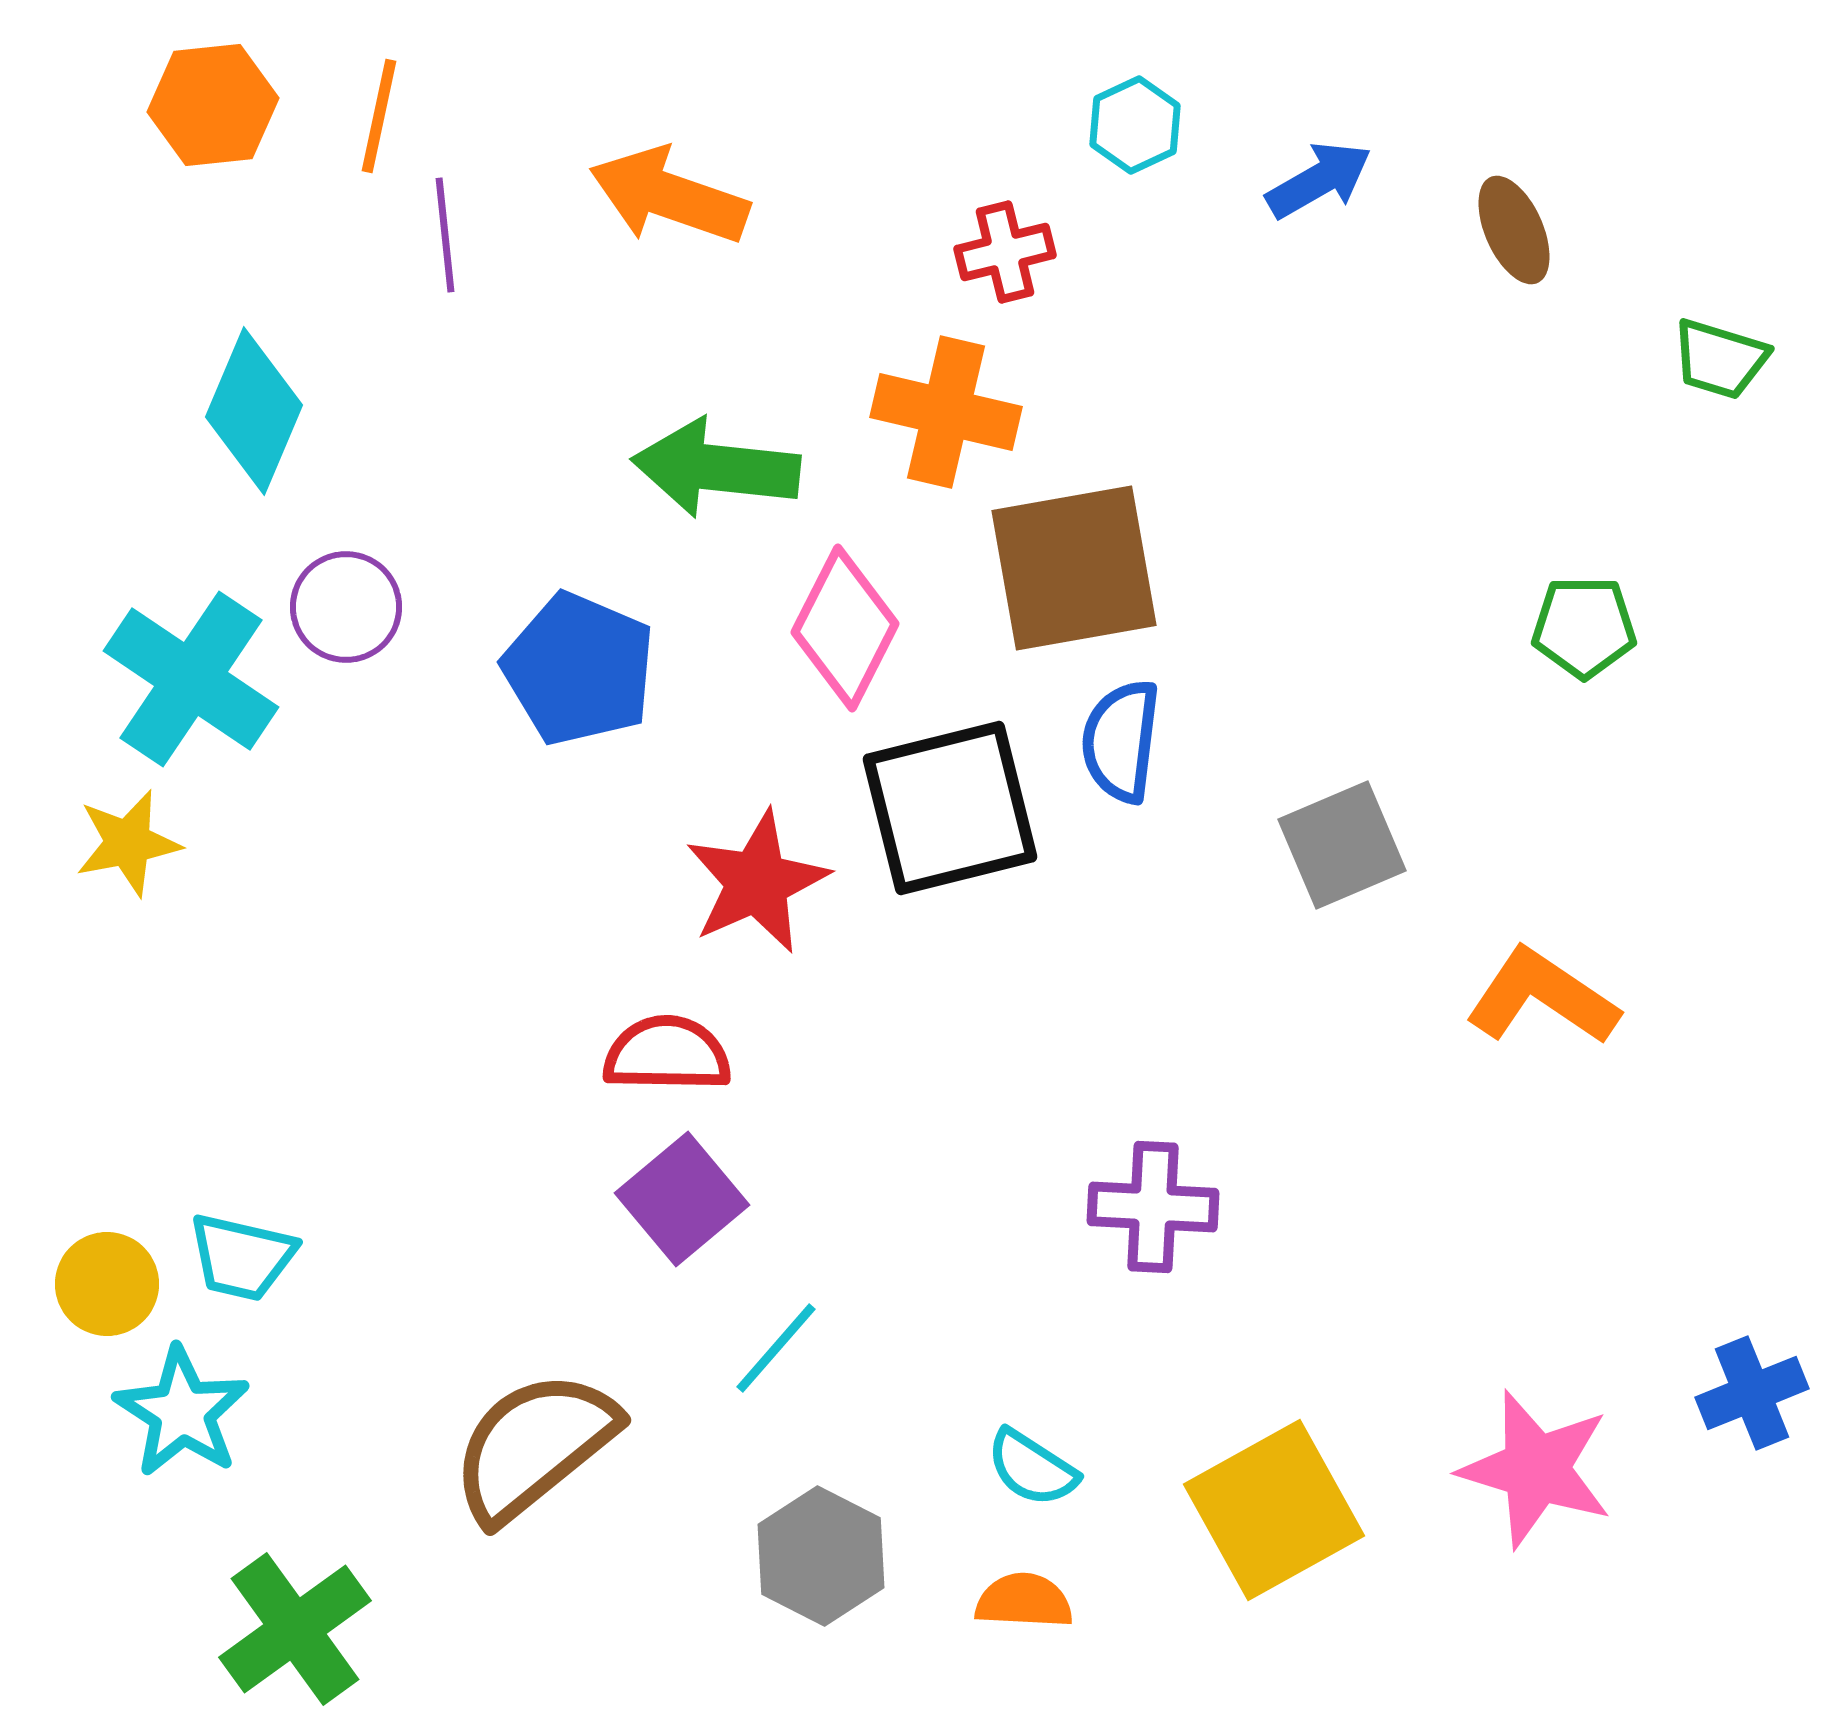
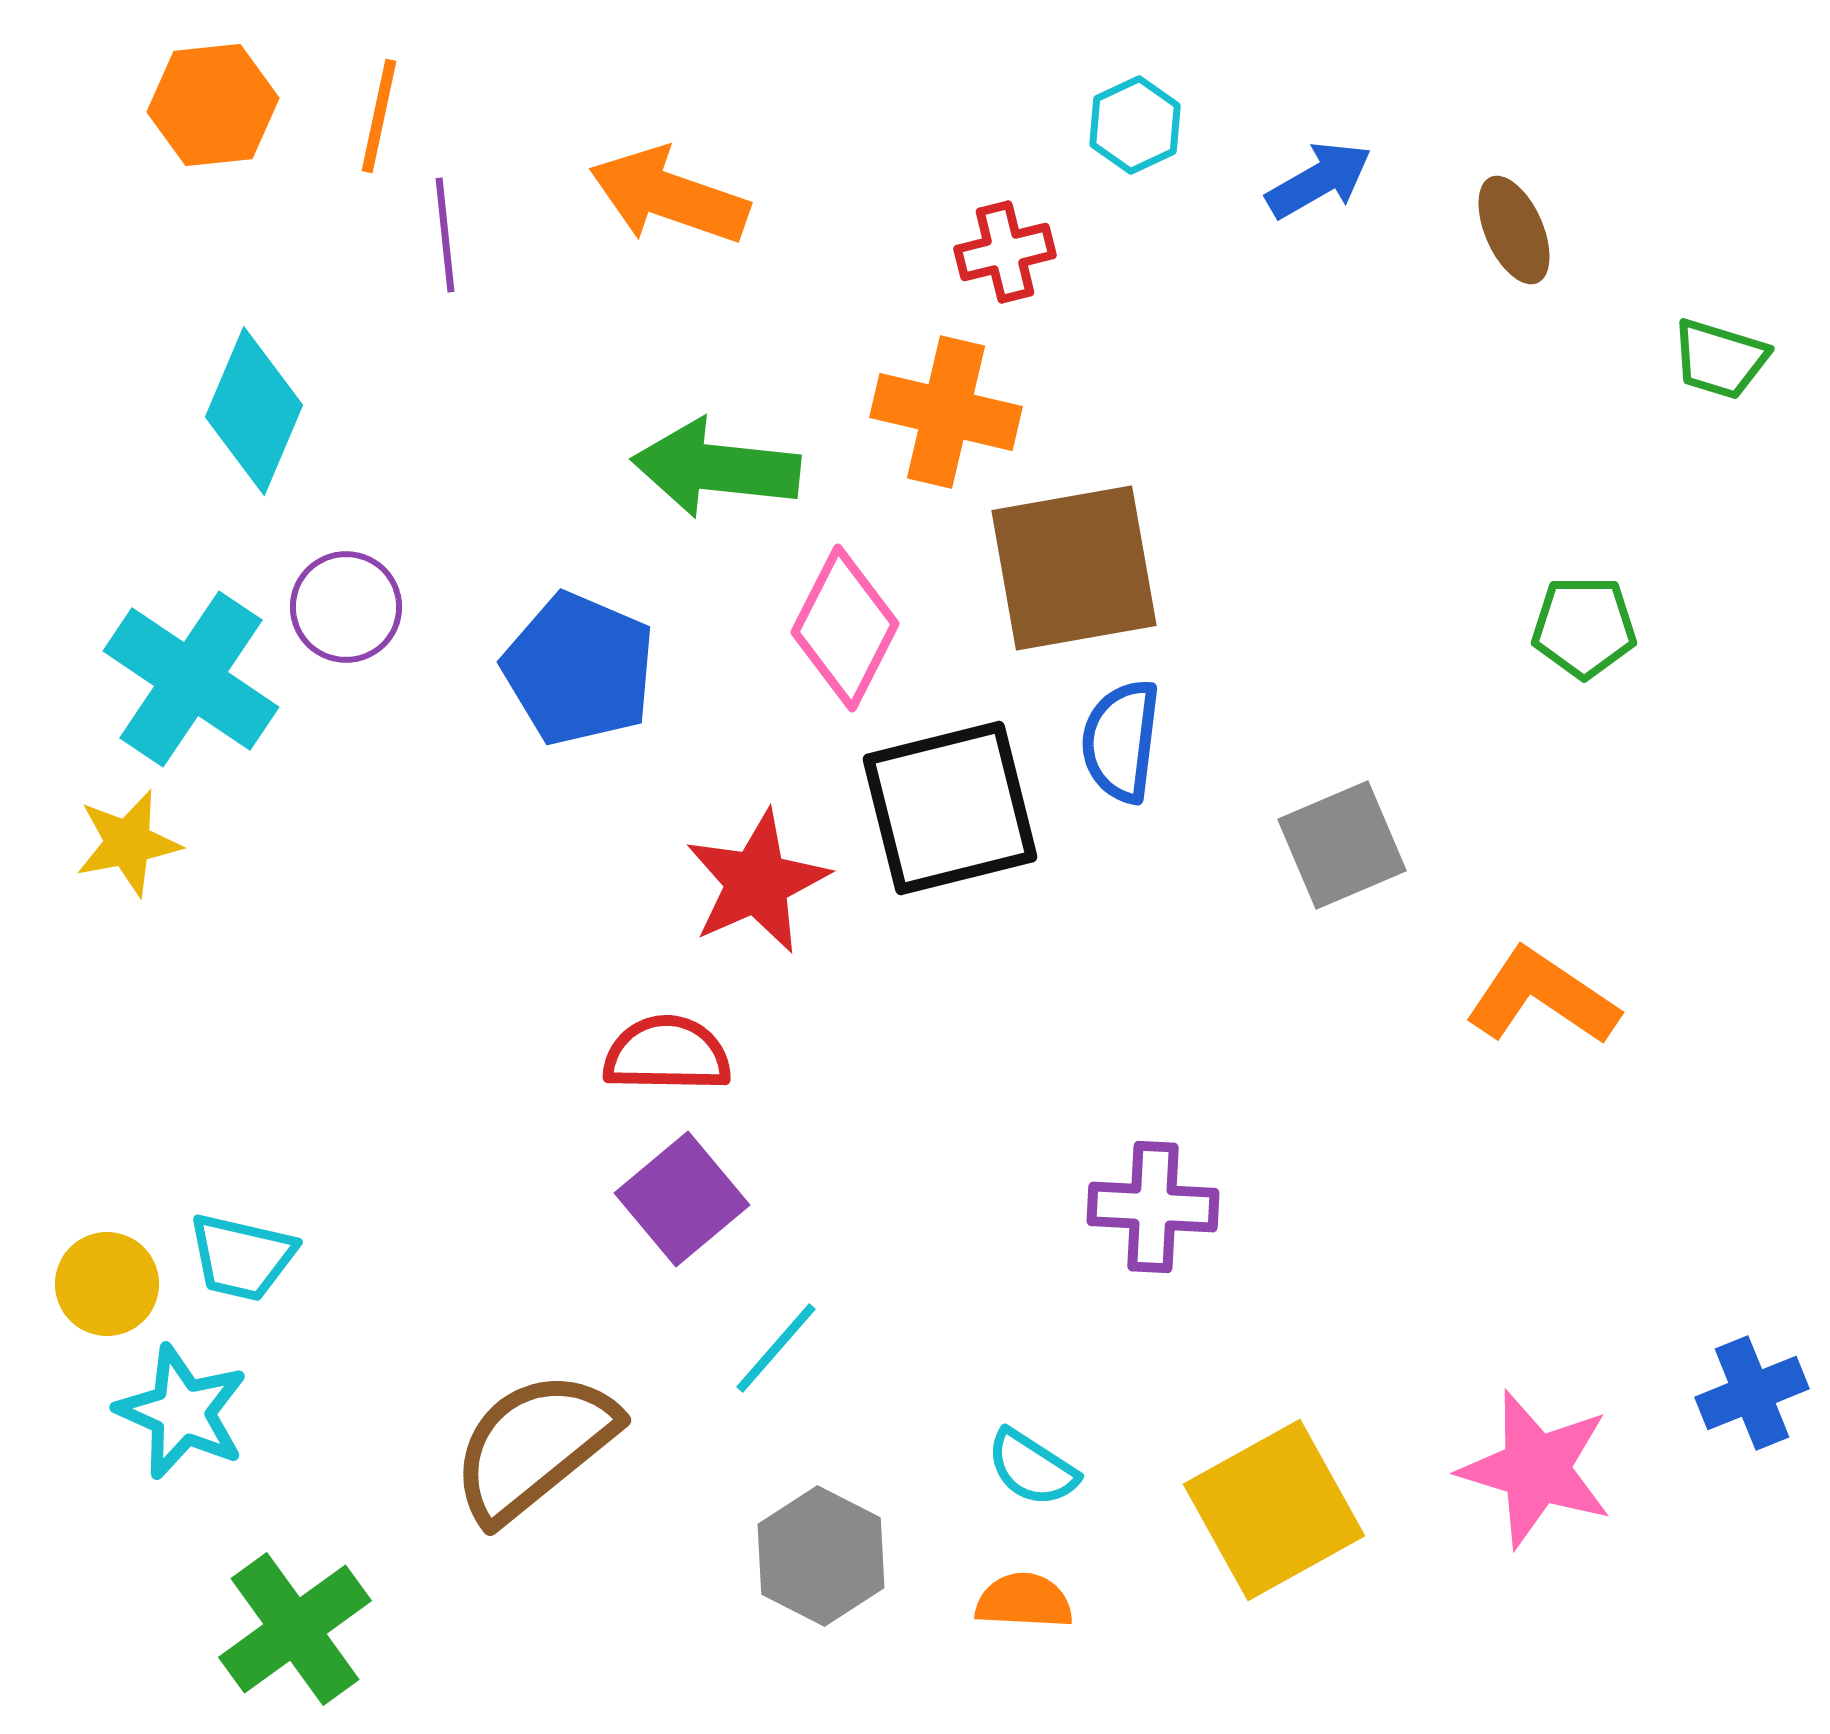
cyan star: rotated 9 degrees counterclockwise
